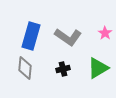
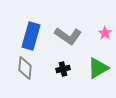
gray L-shape: moved 1 px up
